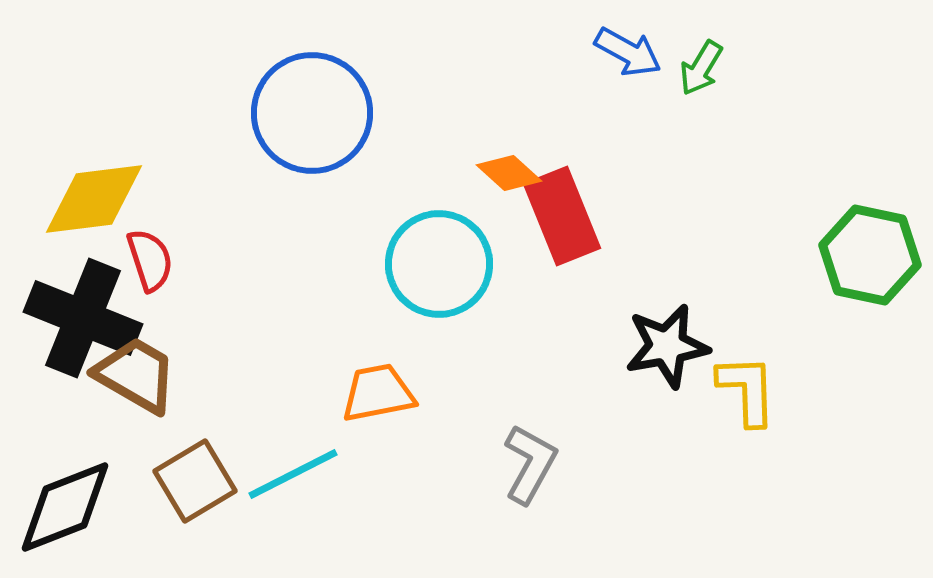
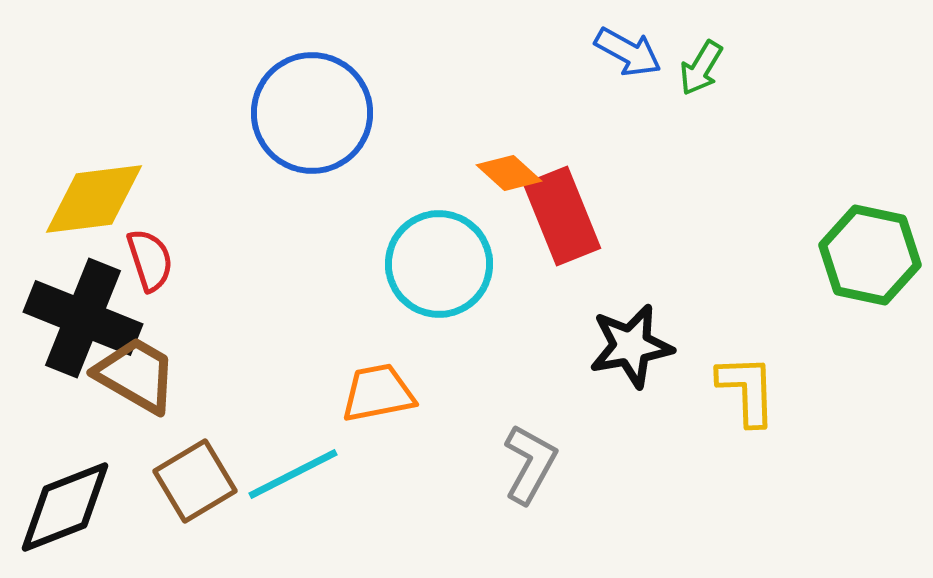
black star: moved 36 px left
